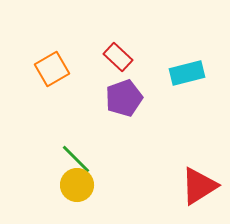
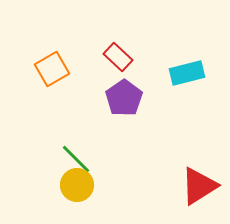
purple pentagon: rotated 15 degrees counterclockwise
